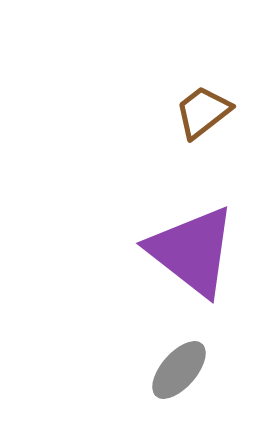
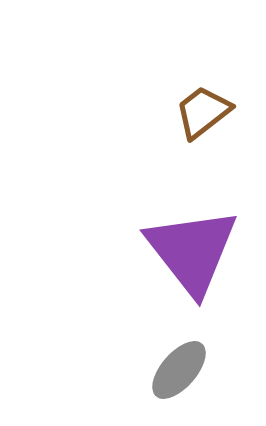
purple triangle: rotated 14 degrees clockwise
